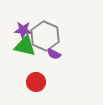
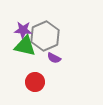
gray hexagon: rotated 12 degrees clockwise
purple semicircle: moved 4 px down
red circle: moved 1 px left
